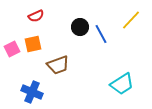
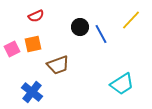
blue cross: rotated 15 degrees clockwise
